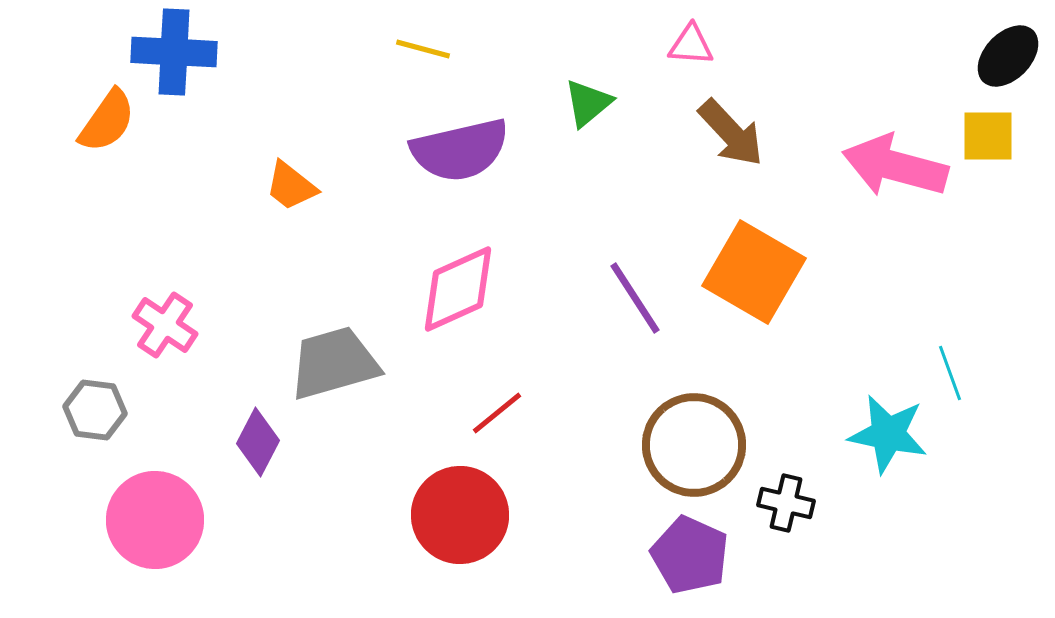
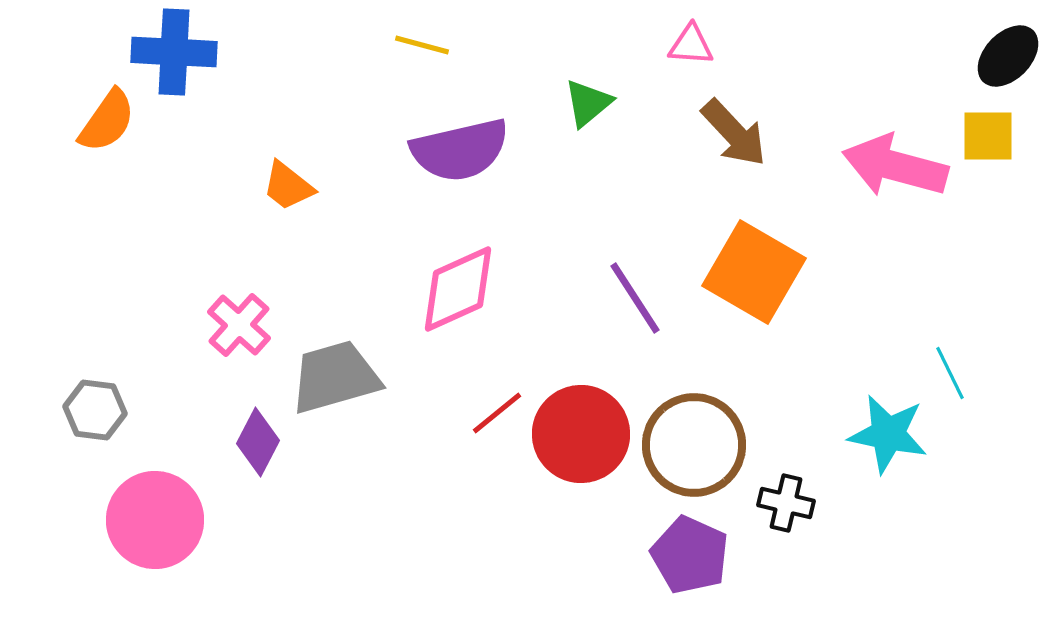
yellow line: moved 1 px left, 4 px up
brown arrow: moved 3 px right
orange trapezoid: moved 3 px left
pink cross: moved 74 px right; rotated 8 degrees clockwise
gray trapezoid: moved 1 px right, 14 px down
cyan line: rotated 6 degrees counterclockwise
red circle: moved 121 px right, 81 px up
